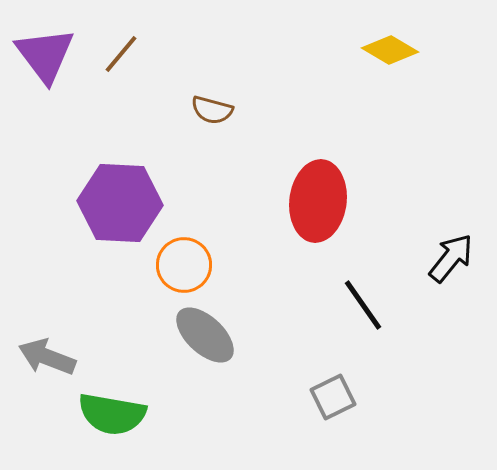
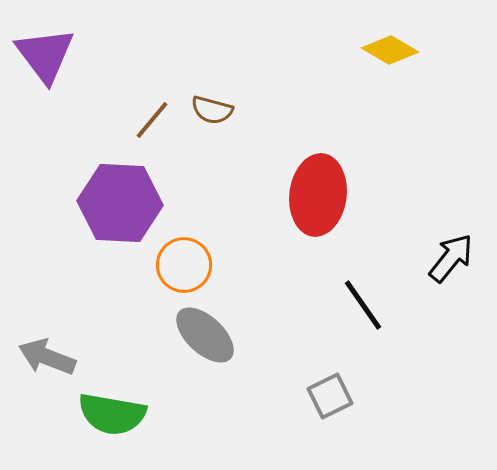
brown line: moved 31 px right, 66 px down
red ellipse: moved 6 px up
gray square: moved 3 px left, 1 px up
